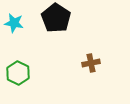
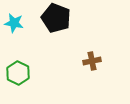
black pentagon: rotated 12 degrees counterclockwise
brown cross: moved 1 px right, 2 px up
